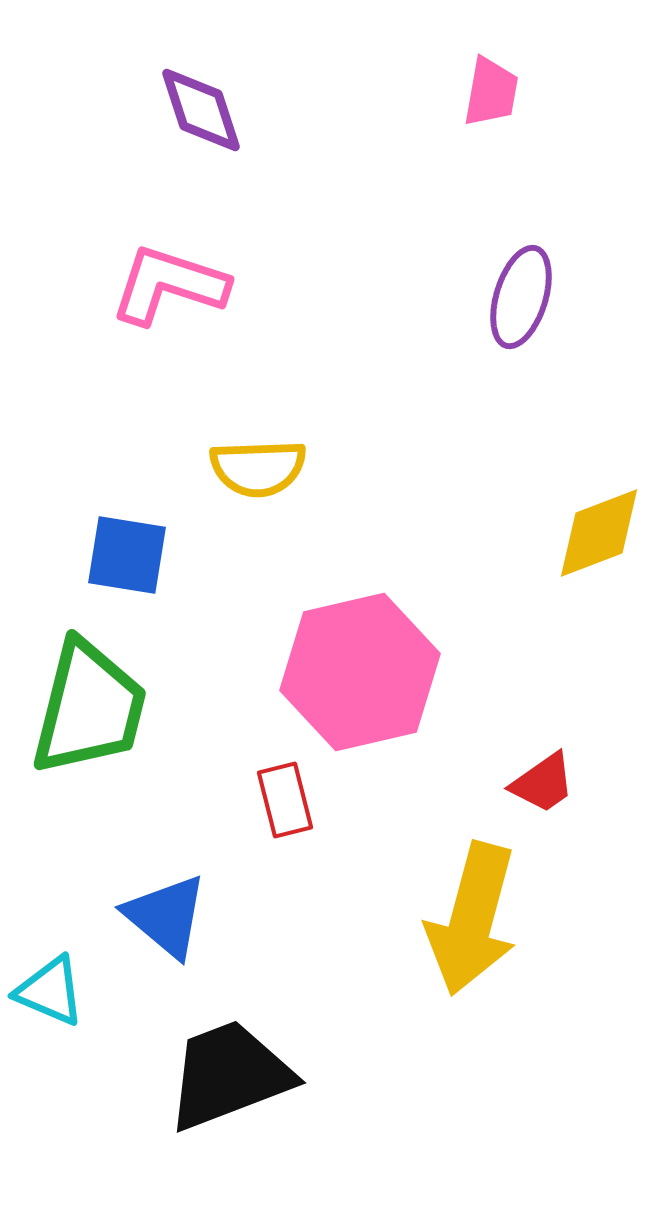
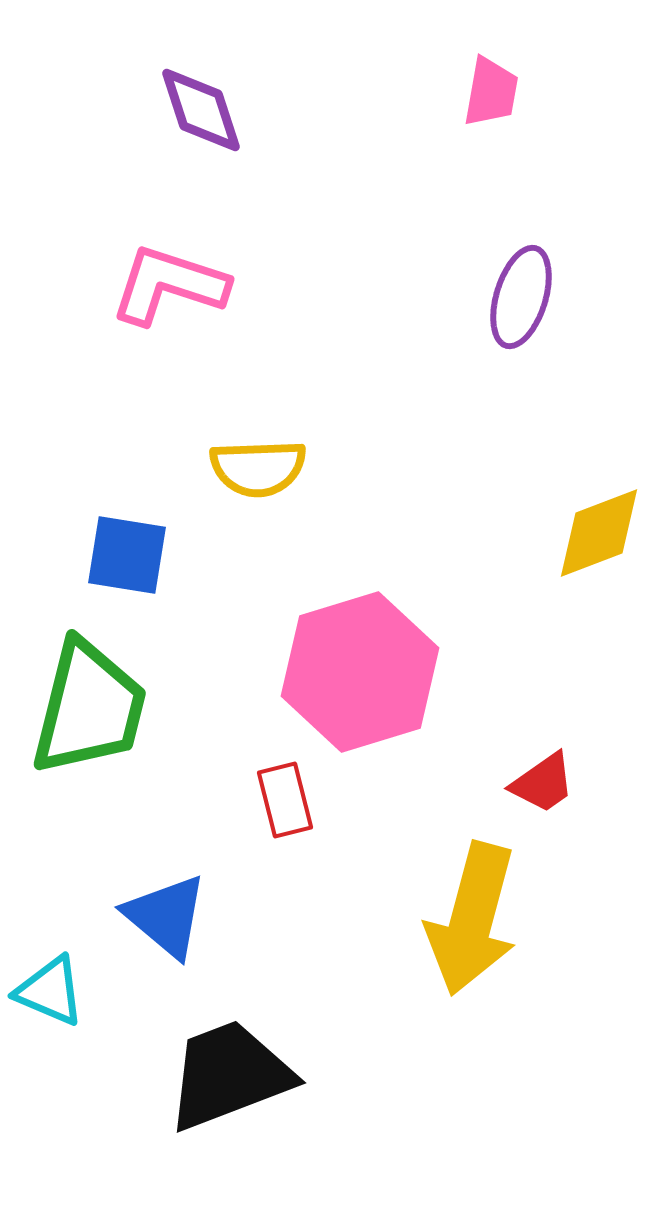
pink hexagon: rotated 4 degrees counterclockwise
